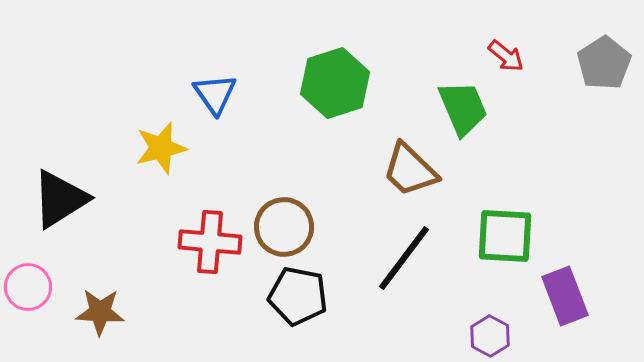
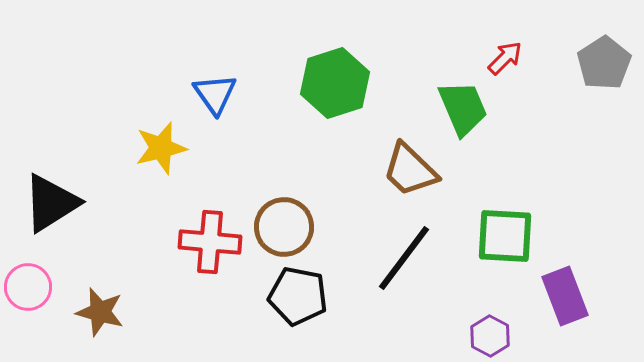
red arrow: moved 1 px left, 2 px down; rotated 84 degrees counterclockwise
black triangle: moved 9 px left, 4 px down
brown star: rotated 12 degrees clockwise
